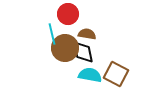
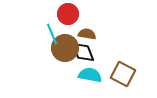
cyan line: rotated 10 degrees counterclockwise
black diamond: rotated 10 degrees counterclockwise
brown square: moved 7 px right
